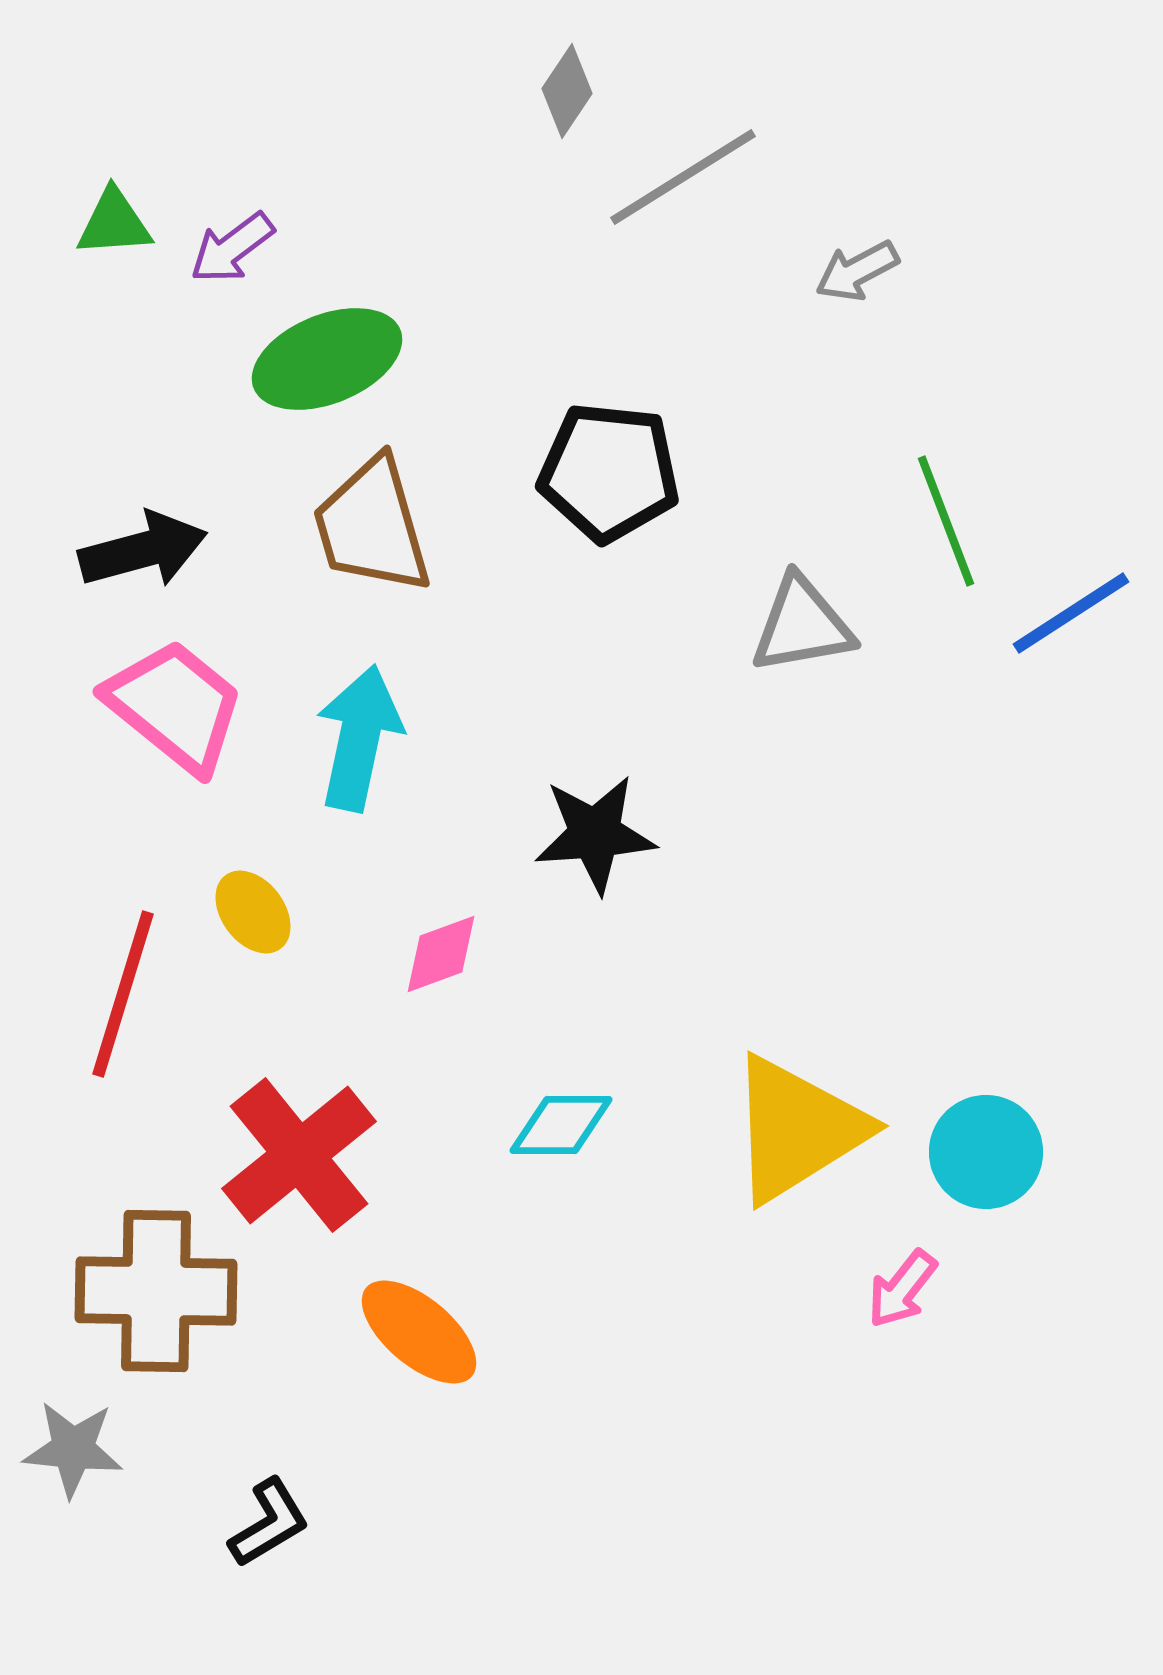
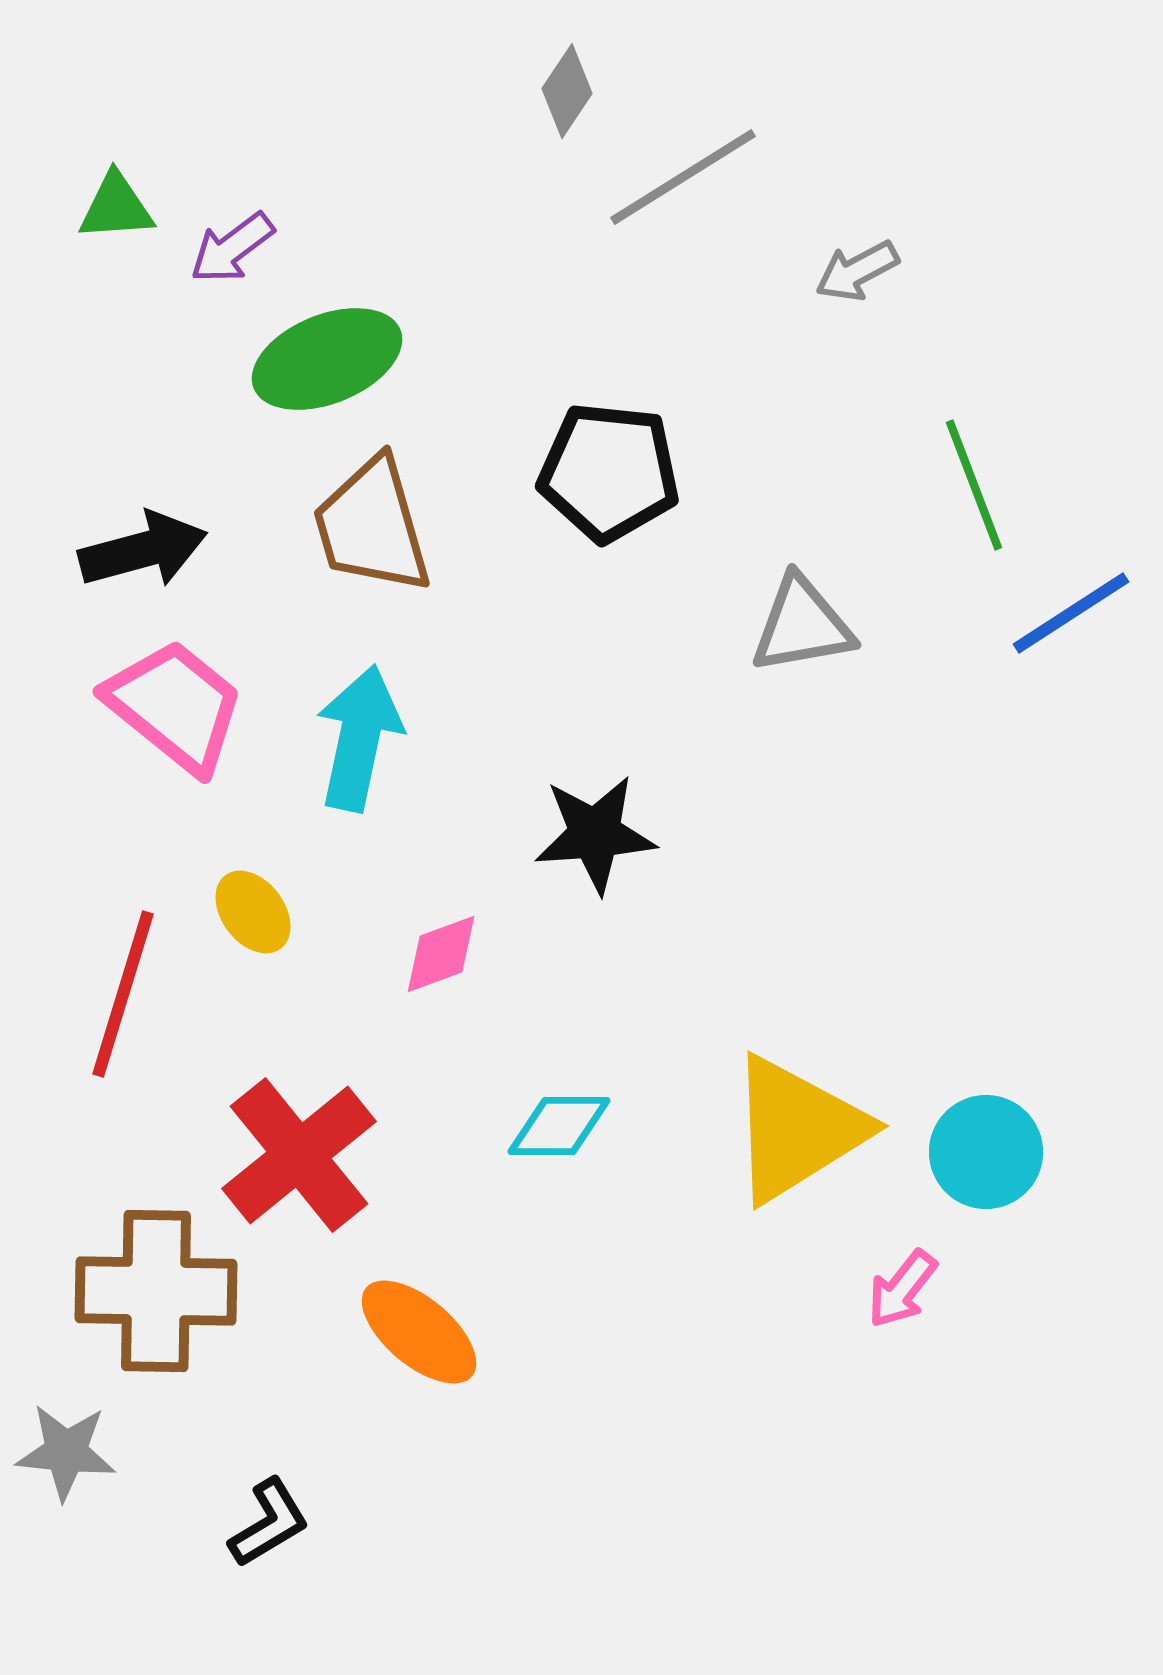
green triangle: moved 2 px right, 16 px up
green line: moved 28 px right, 36 px up
cyan diamond: moved 2 px left, 1 px down
gray star: moved 7 px left, 3 px down
